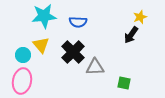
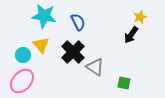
cyan star: rotated 15 degrees clockwise
blue semicircle: rotated 120 degrees counterclockwise
gray triangle: rotated 36 degrees clockwise
pink ellipse: rotated 30 degrees clockwise
